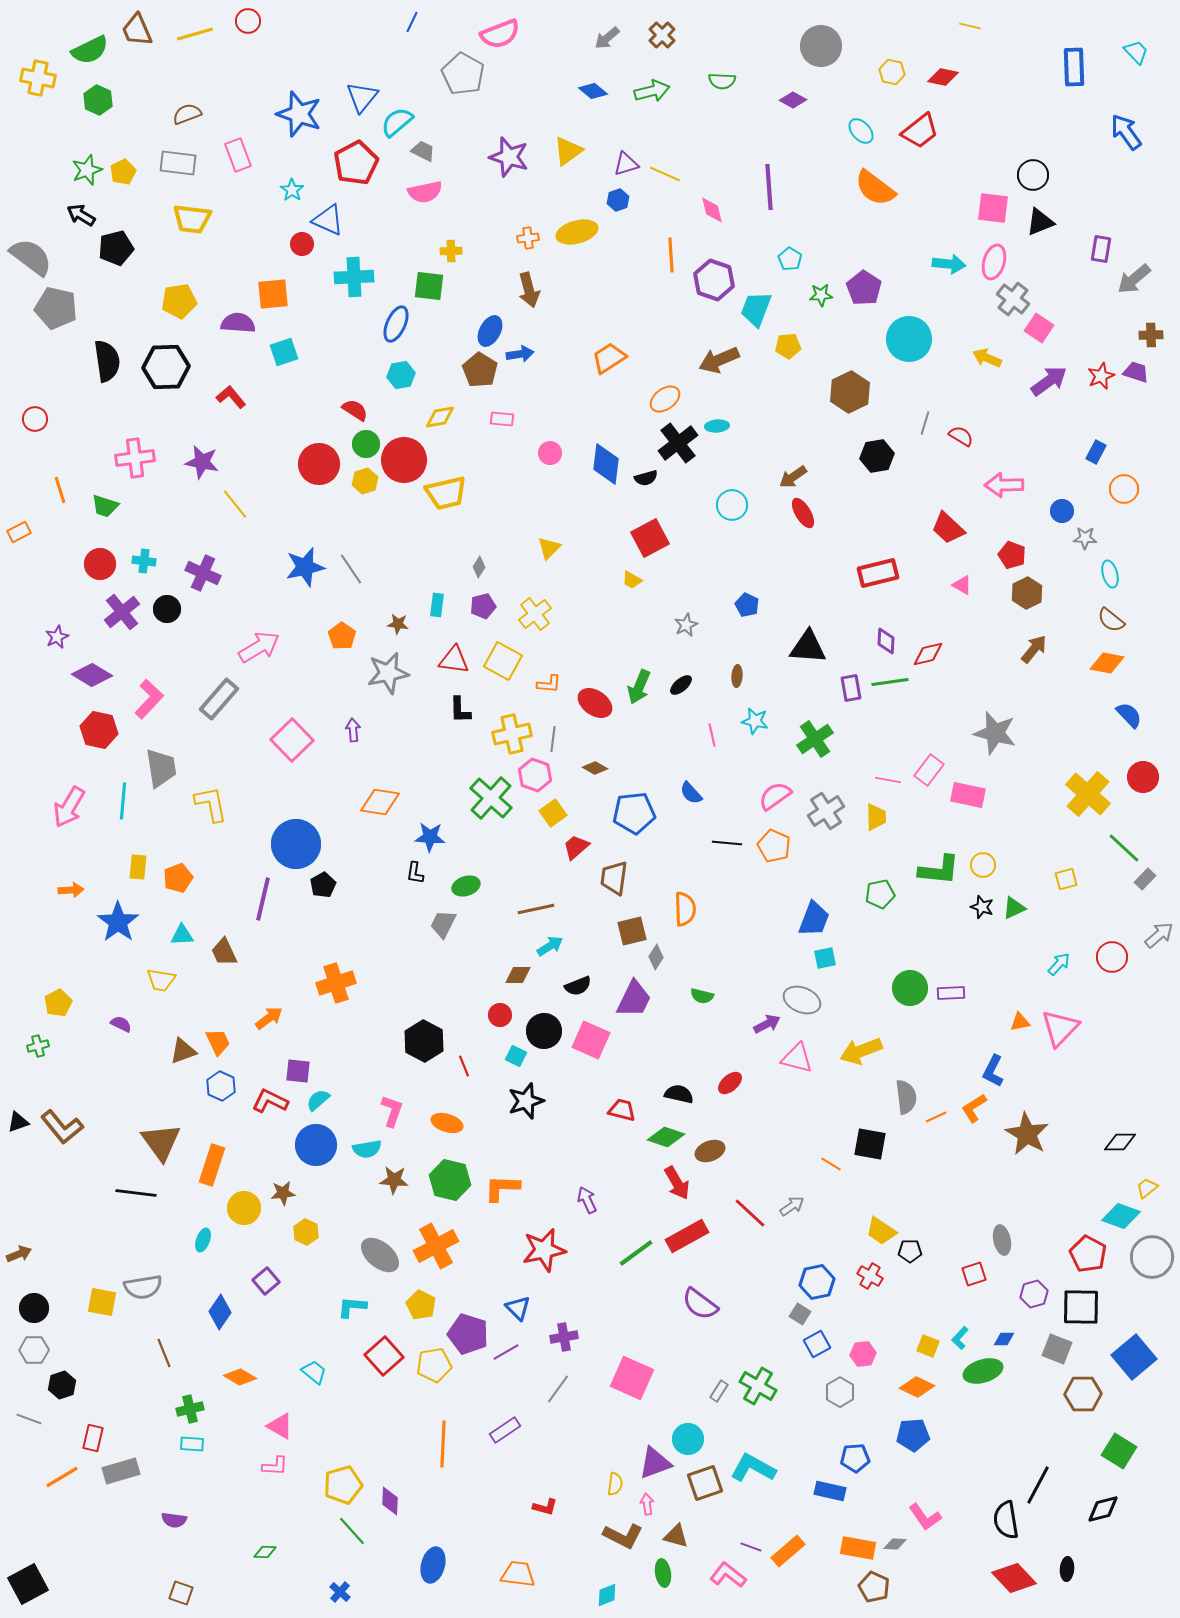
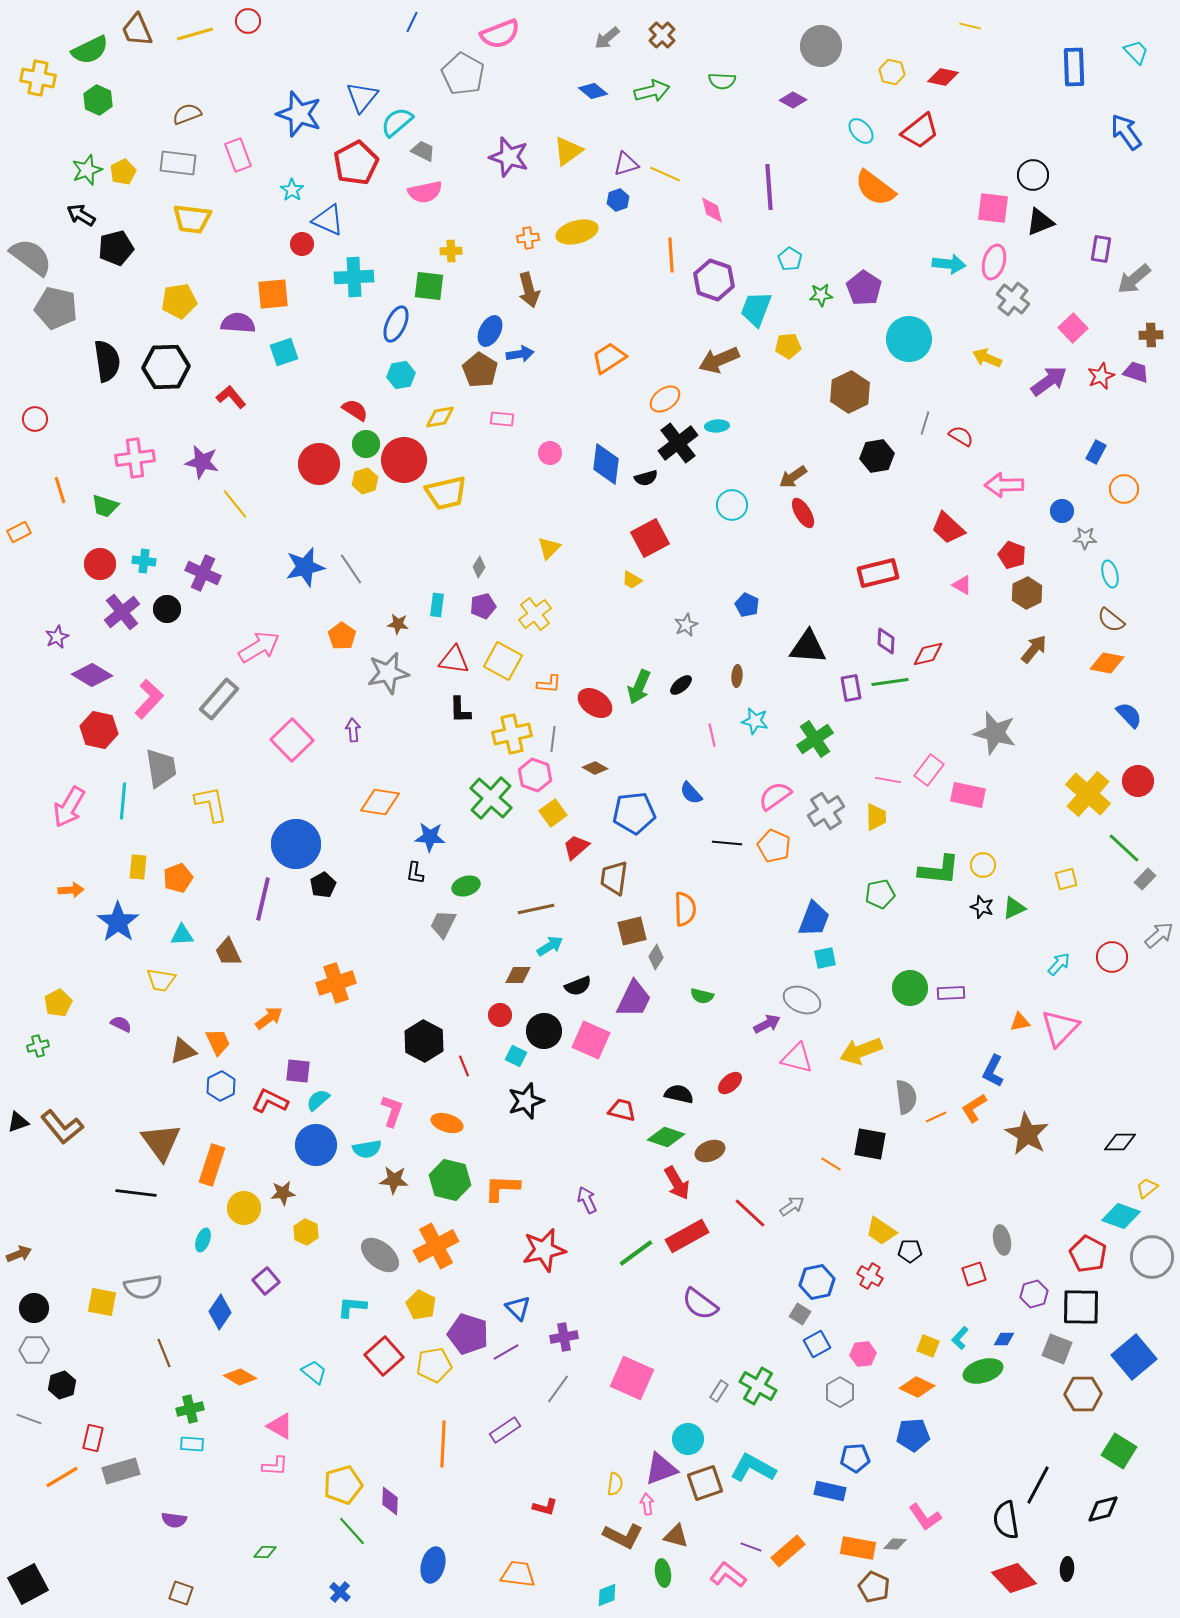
pink square at (1039, 328): moved 34 px right; rotated 12 degrees clockwise
red circle at (1143, 777): moved 5 px left, 4 px down
brown trapezoid at (224, 952): moved 4 px right
blue hexagon at (221, 1086): rotated 8 degrees clockwise
purple triangle at (655, 1463): moved 6 px right, 6 px down
